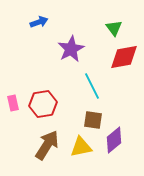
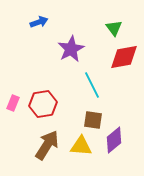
cyan line: moved 1 px up
pink rectangle: rotated 35 degrees clockwise
yellow triangle: moved 1 px up; rotated 15 degrees clockwise
